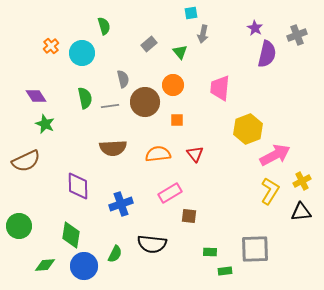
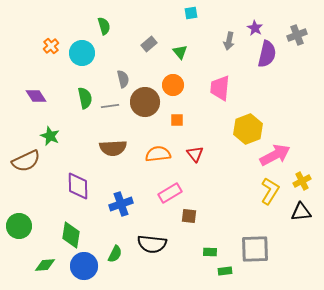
gray arrow at (203, 34): moved 26 px right, 7 px down
green star at (45, 124): moved 5 px right, 12 px down
